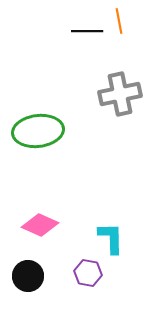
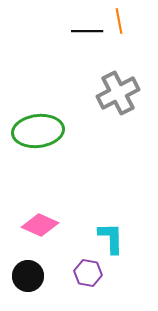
gray cross: moved 2 px left, 1 px up; rotated 15 degrees counterclockwise
